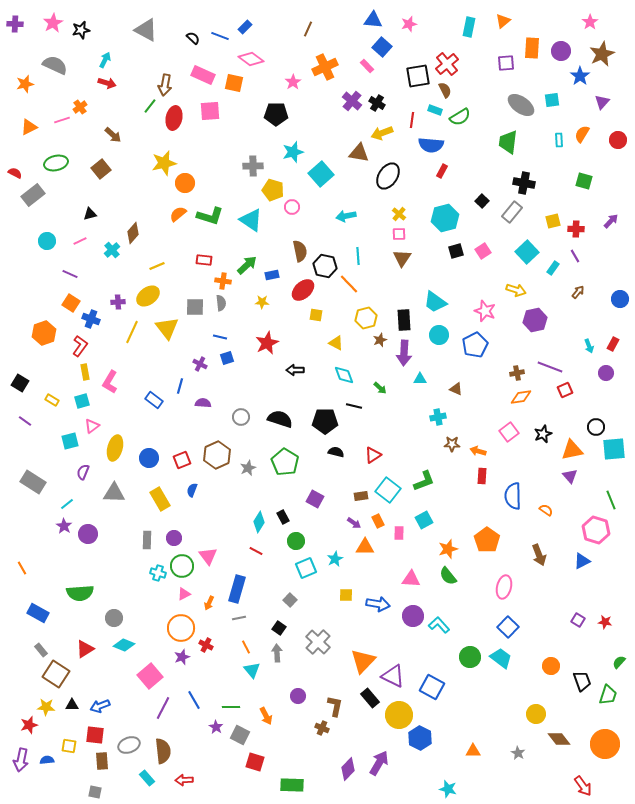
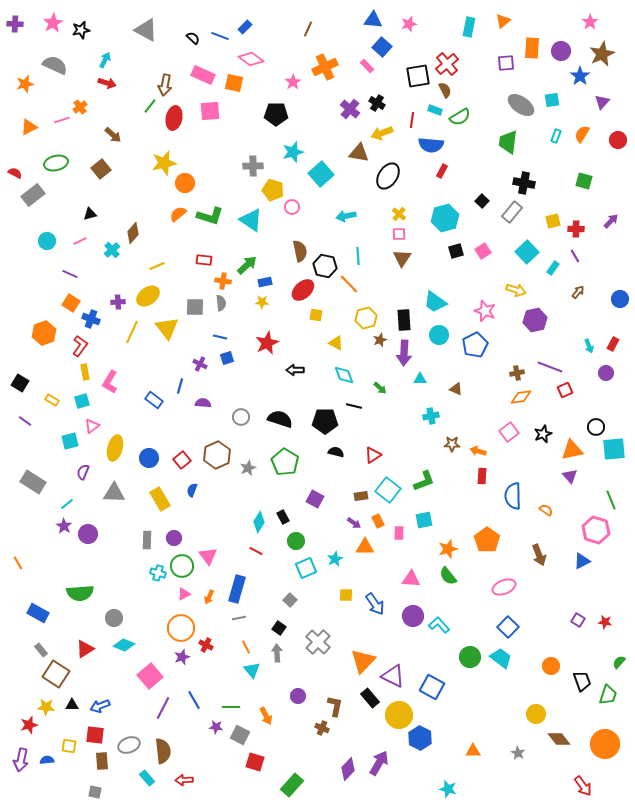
purple cross at (352, 101): moved 2 px left, 8 px down
cyan rectangle at (559, 140): moved 3 px left, 4 px up; rotated 24 degrees clockwise
blue rectangle at (272, 275): moved 7 px left, 7 px down
cyan cross at (438, 417): moved 7 px left, 1 px up
red square at (182, 460): rotated 18 degrees counterclockwise
cyan square at (424, 520): rotated 18 degrees clockwise
orange line at (22, 568): moved 4 px left, 5 px up
pink ellipse at (504, 587): rotated 55 degrees clockwise
orange arrow at (209, 603): moved 6 px up
blue arrow at (378, 604): moved 3 px left; rotated 45 degrees clockwise
purple star at (216, 727): rotated 24 degrees counterclockwise
green rectangle at (292, 785): rotated 50 degrees counterclockwise
